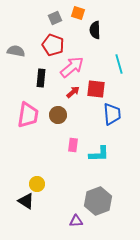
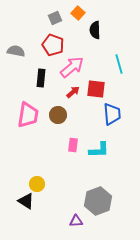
orange square: rotated 24 degrees clockwise
cyan L-shape: moved 4 px up
